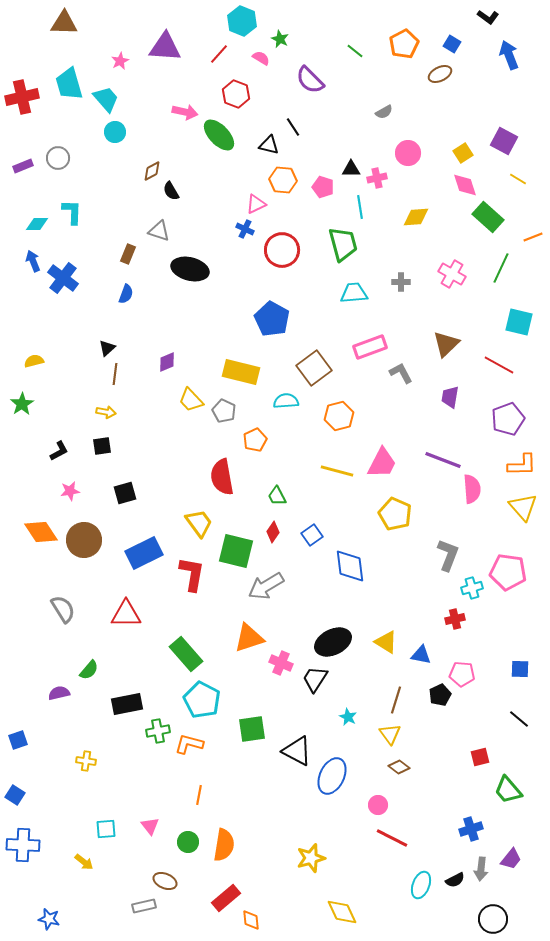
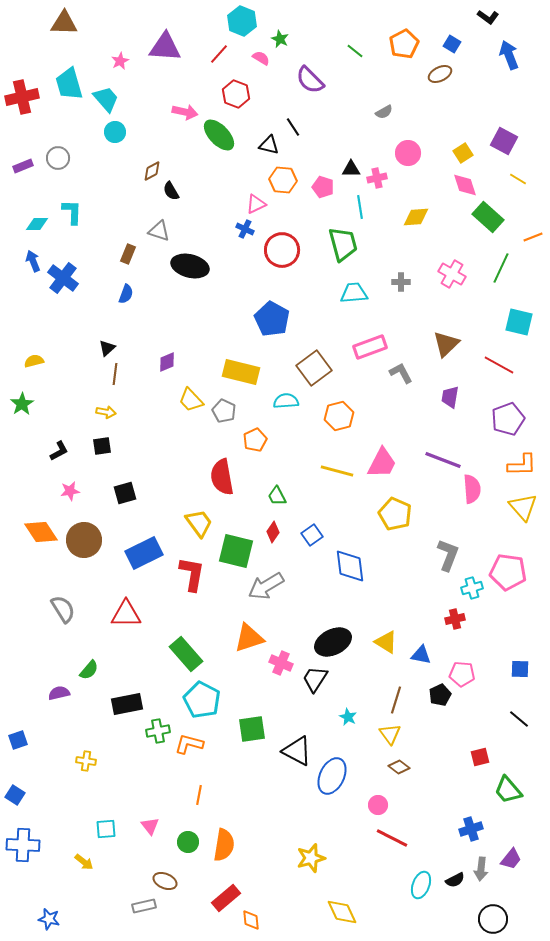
black ellipse at (190, 269): moved 3 px up
